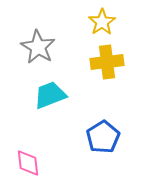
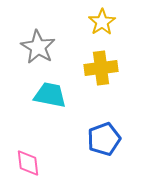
yellow cross: moved 6 px left, 6 px down
cyan trapezoid: rotated 32 degrees clockwise
blue pentagon: moved 1 px right, 2 px down; rotated 12 degrees clockwise
